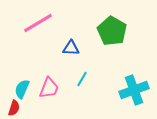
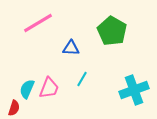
cyan semicircle: moved 5 px right
